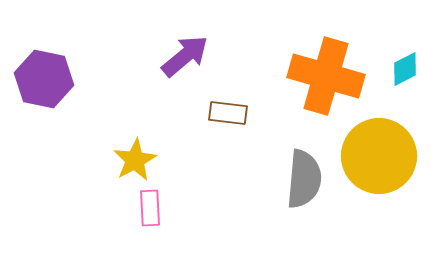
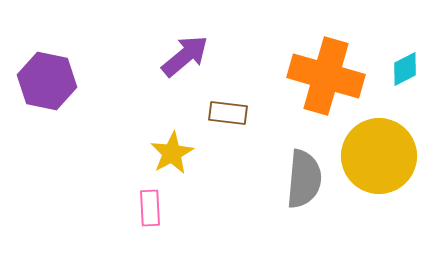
purple hexagon: moved 3 px right, 2 px down
yellow star: moved 37 px right, 7 px up
